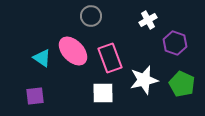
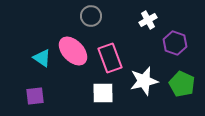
white star: moved 1 px down
